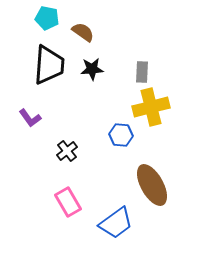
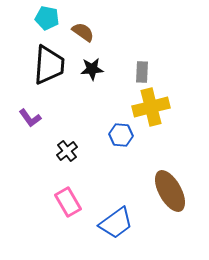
brown ellipse: moved 18 px right, 6 px down
